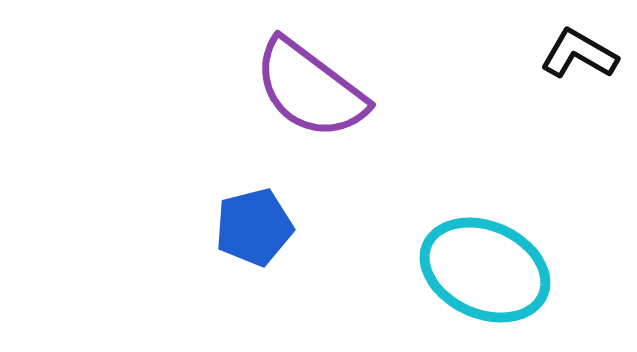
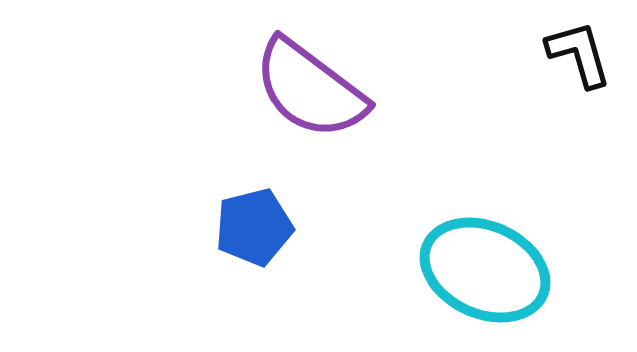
black L-shape: rotated 44 degrees clockwise
